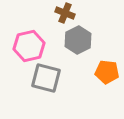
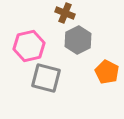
orange pentagon: rotated 20 degrees clockwise
